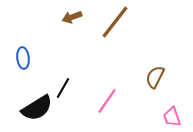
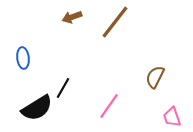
pink line: moved 2 px right, 5 px down
